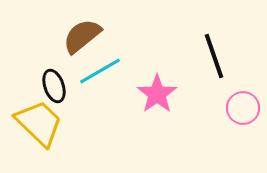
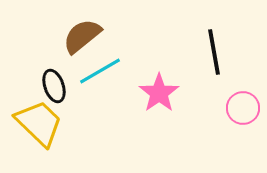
black line: moved 4 px up; rotated 9 degrees clockwise
pink star: moved 2 px right, 1 px up
